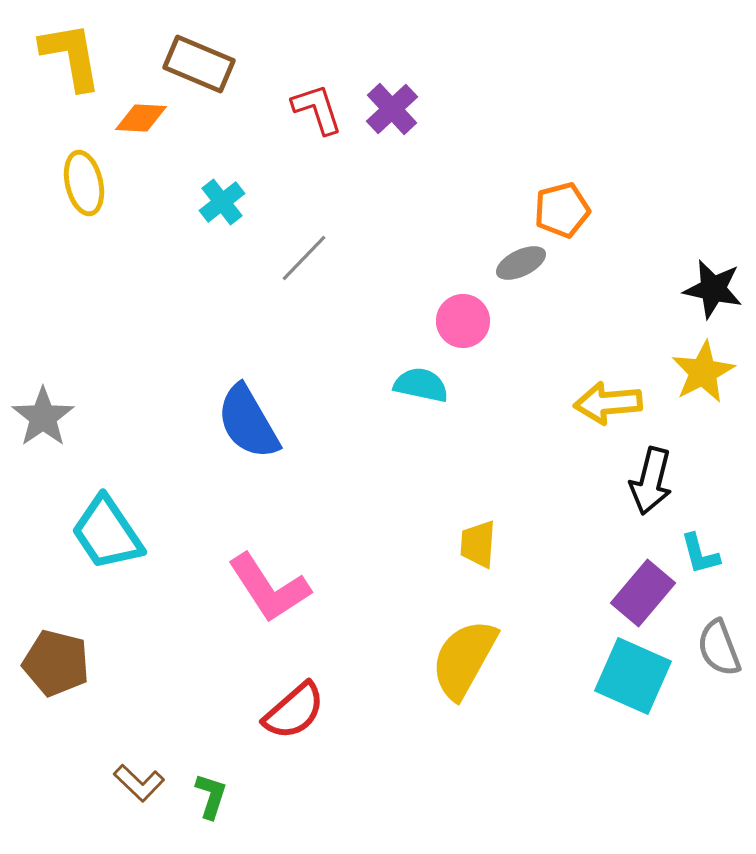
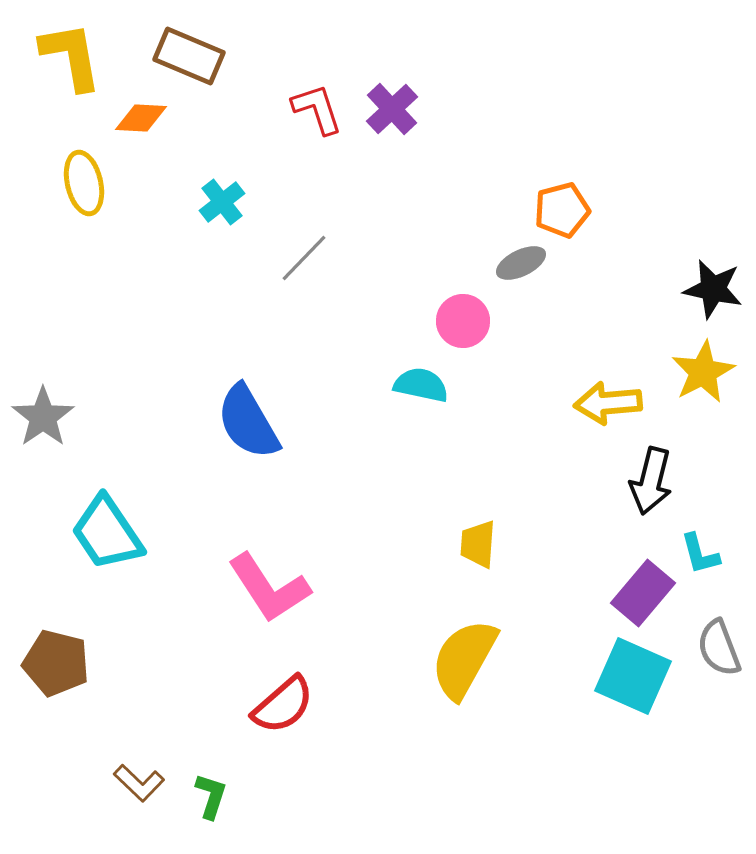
brown rectangle: moved 10 px left, 8 px up
red semicircle: moved 11 px left, 6 px up
